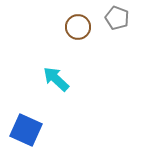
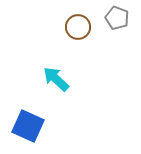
blue square: moved 2 px right, 4 px up
